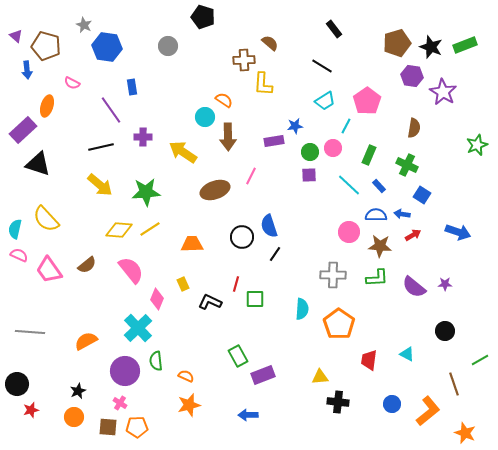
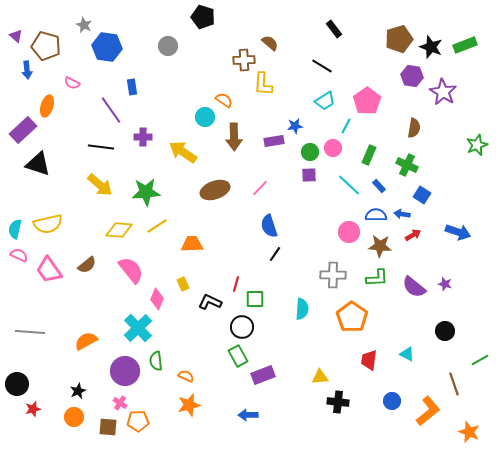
brown pentagon at (397, 43): moved 2 px right, 4 px up
brown arrow at (228, 137): moved 6 px right
black line at (101, 147): rotated 20 degrees clockwise
pink line at (251, 176): moved 9 px right, 12 px down; rotated 18 degrees clockwise
yellow semicircle at (46, 219): moved 2 px right, 5 px down; rotated 60 degrees counterclockwise
yellow line at (150, 229): moved 7 px right, 3 px up
black circle at (242, 237): moved 90 px down
purple star at (445, 284): rotated 16 degrees clockwise
orange pentagon at (339, 324): moved 13 px right, 7 px up
blue circle at (392, 404): moved 3 px up
red star at (31, 410): moved 2 px right, 1 px up
orange pentagon at (137, 427): moved 1 px right, 6 px up
orange star at (465, 433): moved 4 px right, 1 px up
